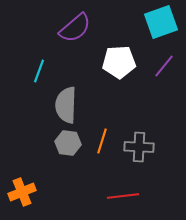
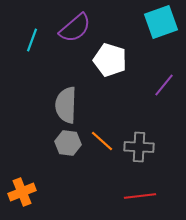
white pentagon: moved 9 px left, 2 px up; rotated 20 degrees clockwise
purple line: moved 19 px down
cyan line: moved 7 px left, 31 px up
orange line: rotated 65 degrees counterclockwise
red line: moved 17 px right
